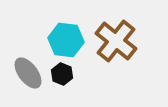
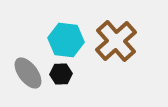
brown cross: rotated 9 degrees clockwise
black hexagon: moved 1 px left; rotated 25 degrees counterclockwise
